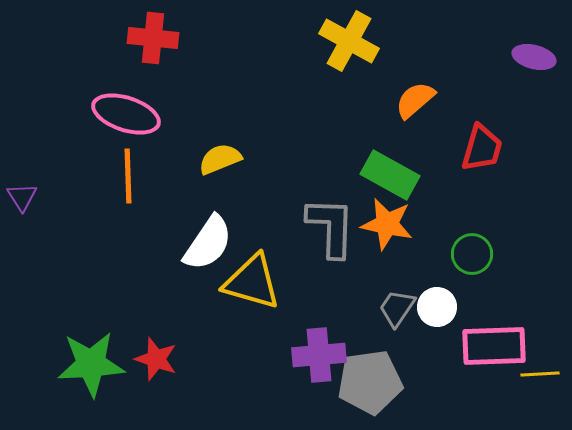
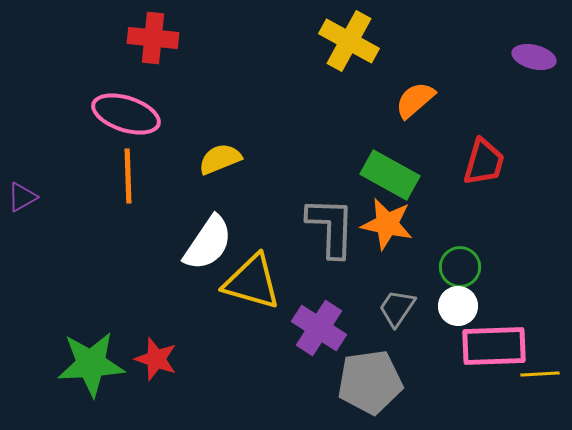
red trapezoid: moved 2 px right, 14 px down
purple triangle: rotated 32 degrees clockwise
green circle: moved 12 px left, 13 px down
white circle: moved 21 px right, 1 px up
purple cross: moved 27 px up; rotated 38 degrees clockwise
